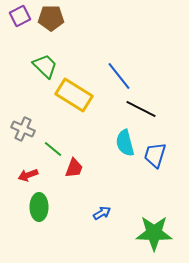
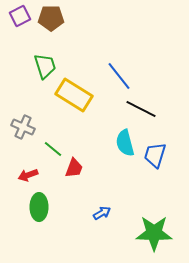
green trapezoid: rotated 28 degrees clockwise
gray cross: moved 2 px up
